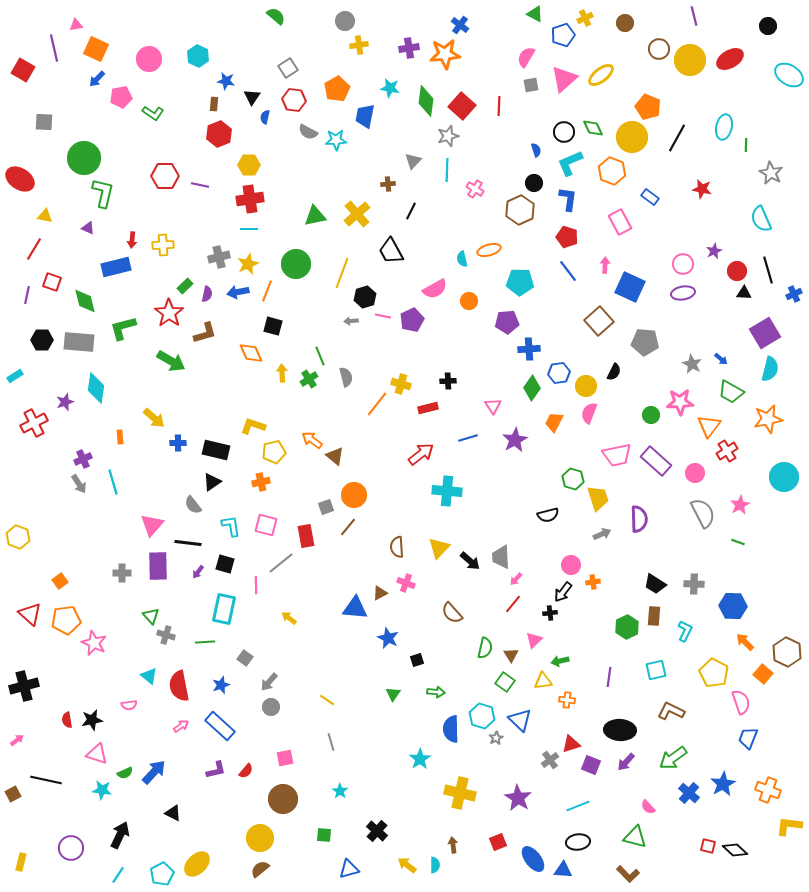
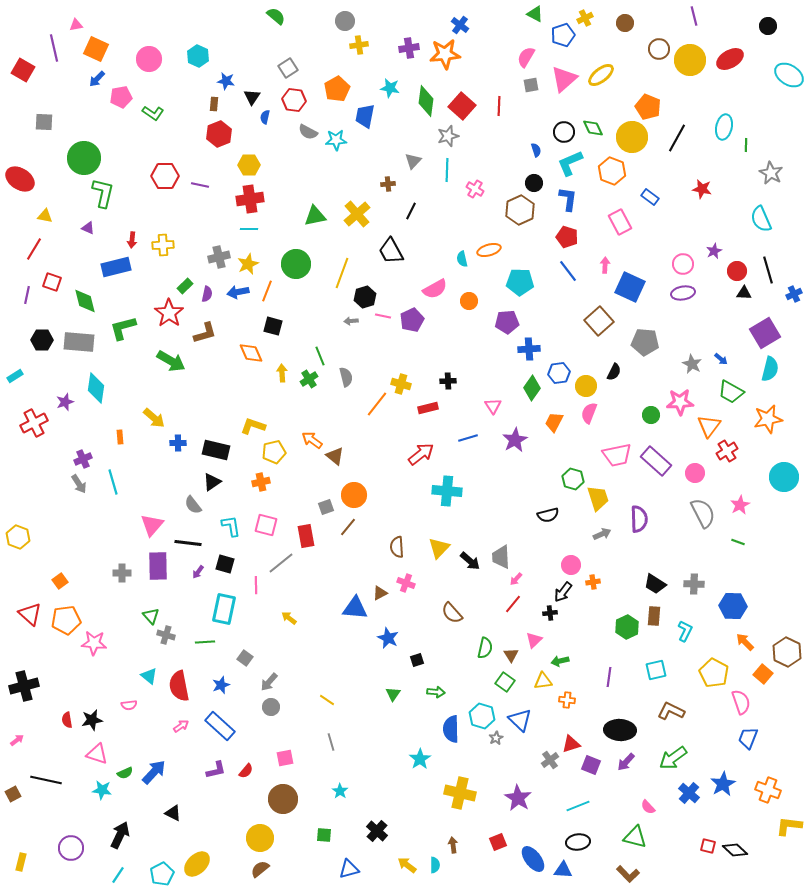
pink star at (94, 643): rotated 20 degrees counterclockwise
